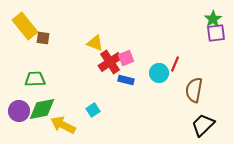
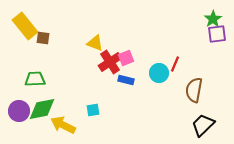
purple square: moved 1 px right, 1 px down
cyan square: rotated 24 degrees clockwise
